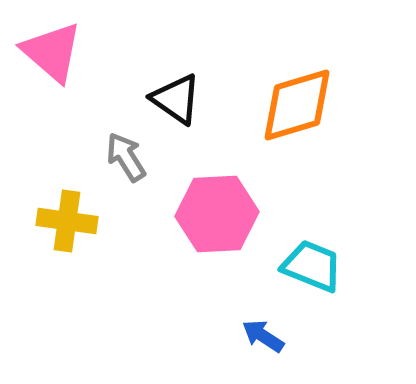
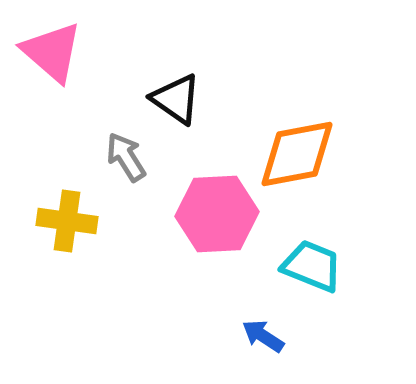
orange diamond: moved 49 px down; rotated 6 degrees clockwise
